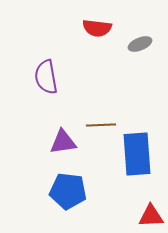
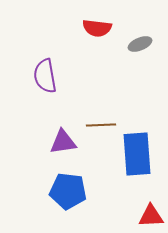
purple semicircle: moved 1 px left, 1 px up
